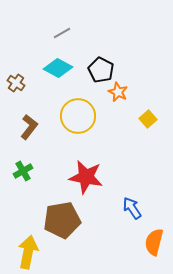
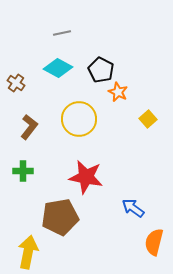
gray line: rotated 18 degrees clockwise
yellow circle: moved 1 px right, 3 px down
green cross: rotated 30 degrees clockwise
blue arrow: moved 1 px right; rotated 20 degrees counterclockwise
brown pentagon: moved 2 px left, 3 px up
